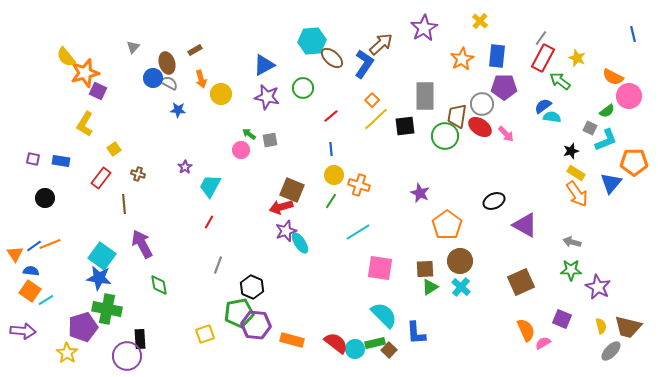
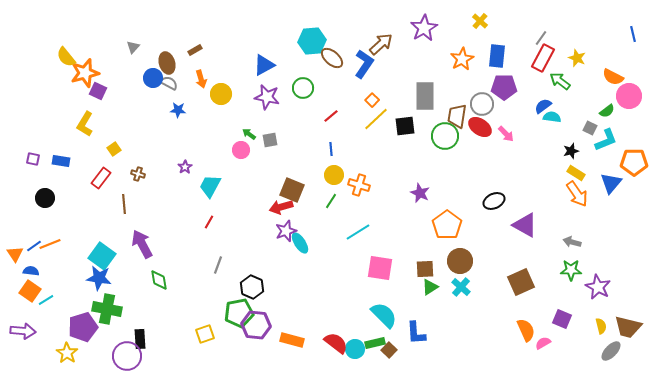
green diamond at (159, 285): moved 5 px up
